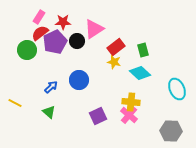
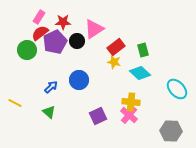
cyan ellipse: rotated 20 degrees counterclockwise
